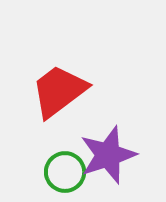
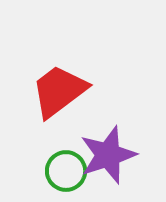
green circle: moved 1 px right, 1 px up
